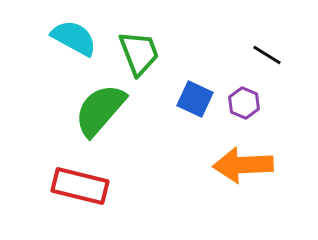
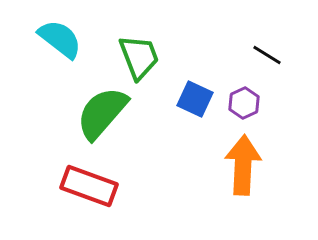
cyan semicircle: moved 14 px left, 1 px down; rotated 9 degrees clockwise
green trapezoid: moved 4 px down
purple hexagon: rotated 12 degrees clockwise
green semicircle: moved 2 px right, 3 px down
orange arrow: rotated 96 degrees clockwise
red rectangle: moved 9 px right; rotated 6 degrees clockwise
